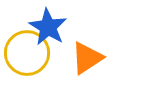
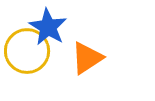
yellow circle: moved 2 px up
